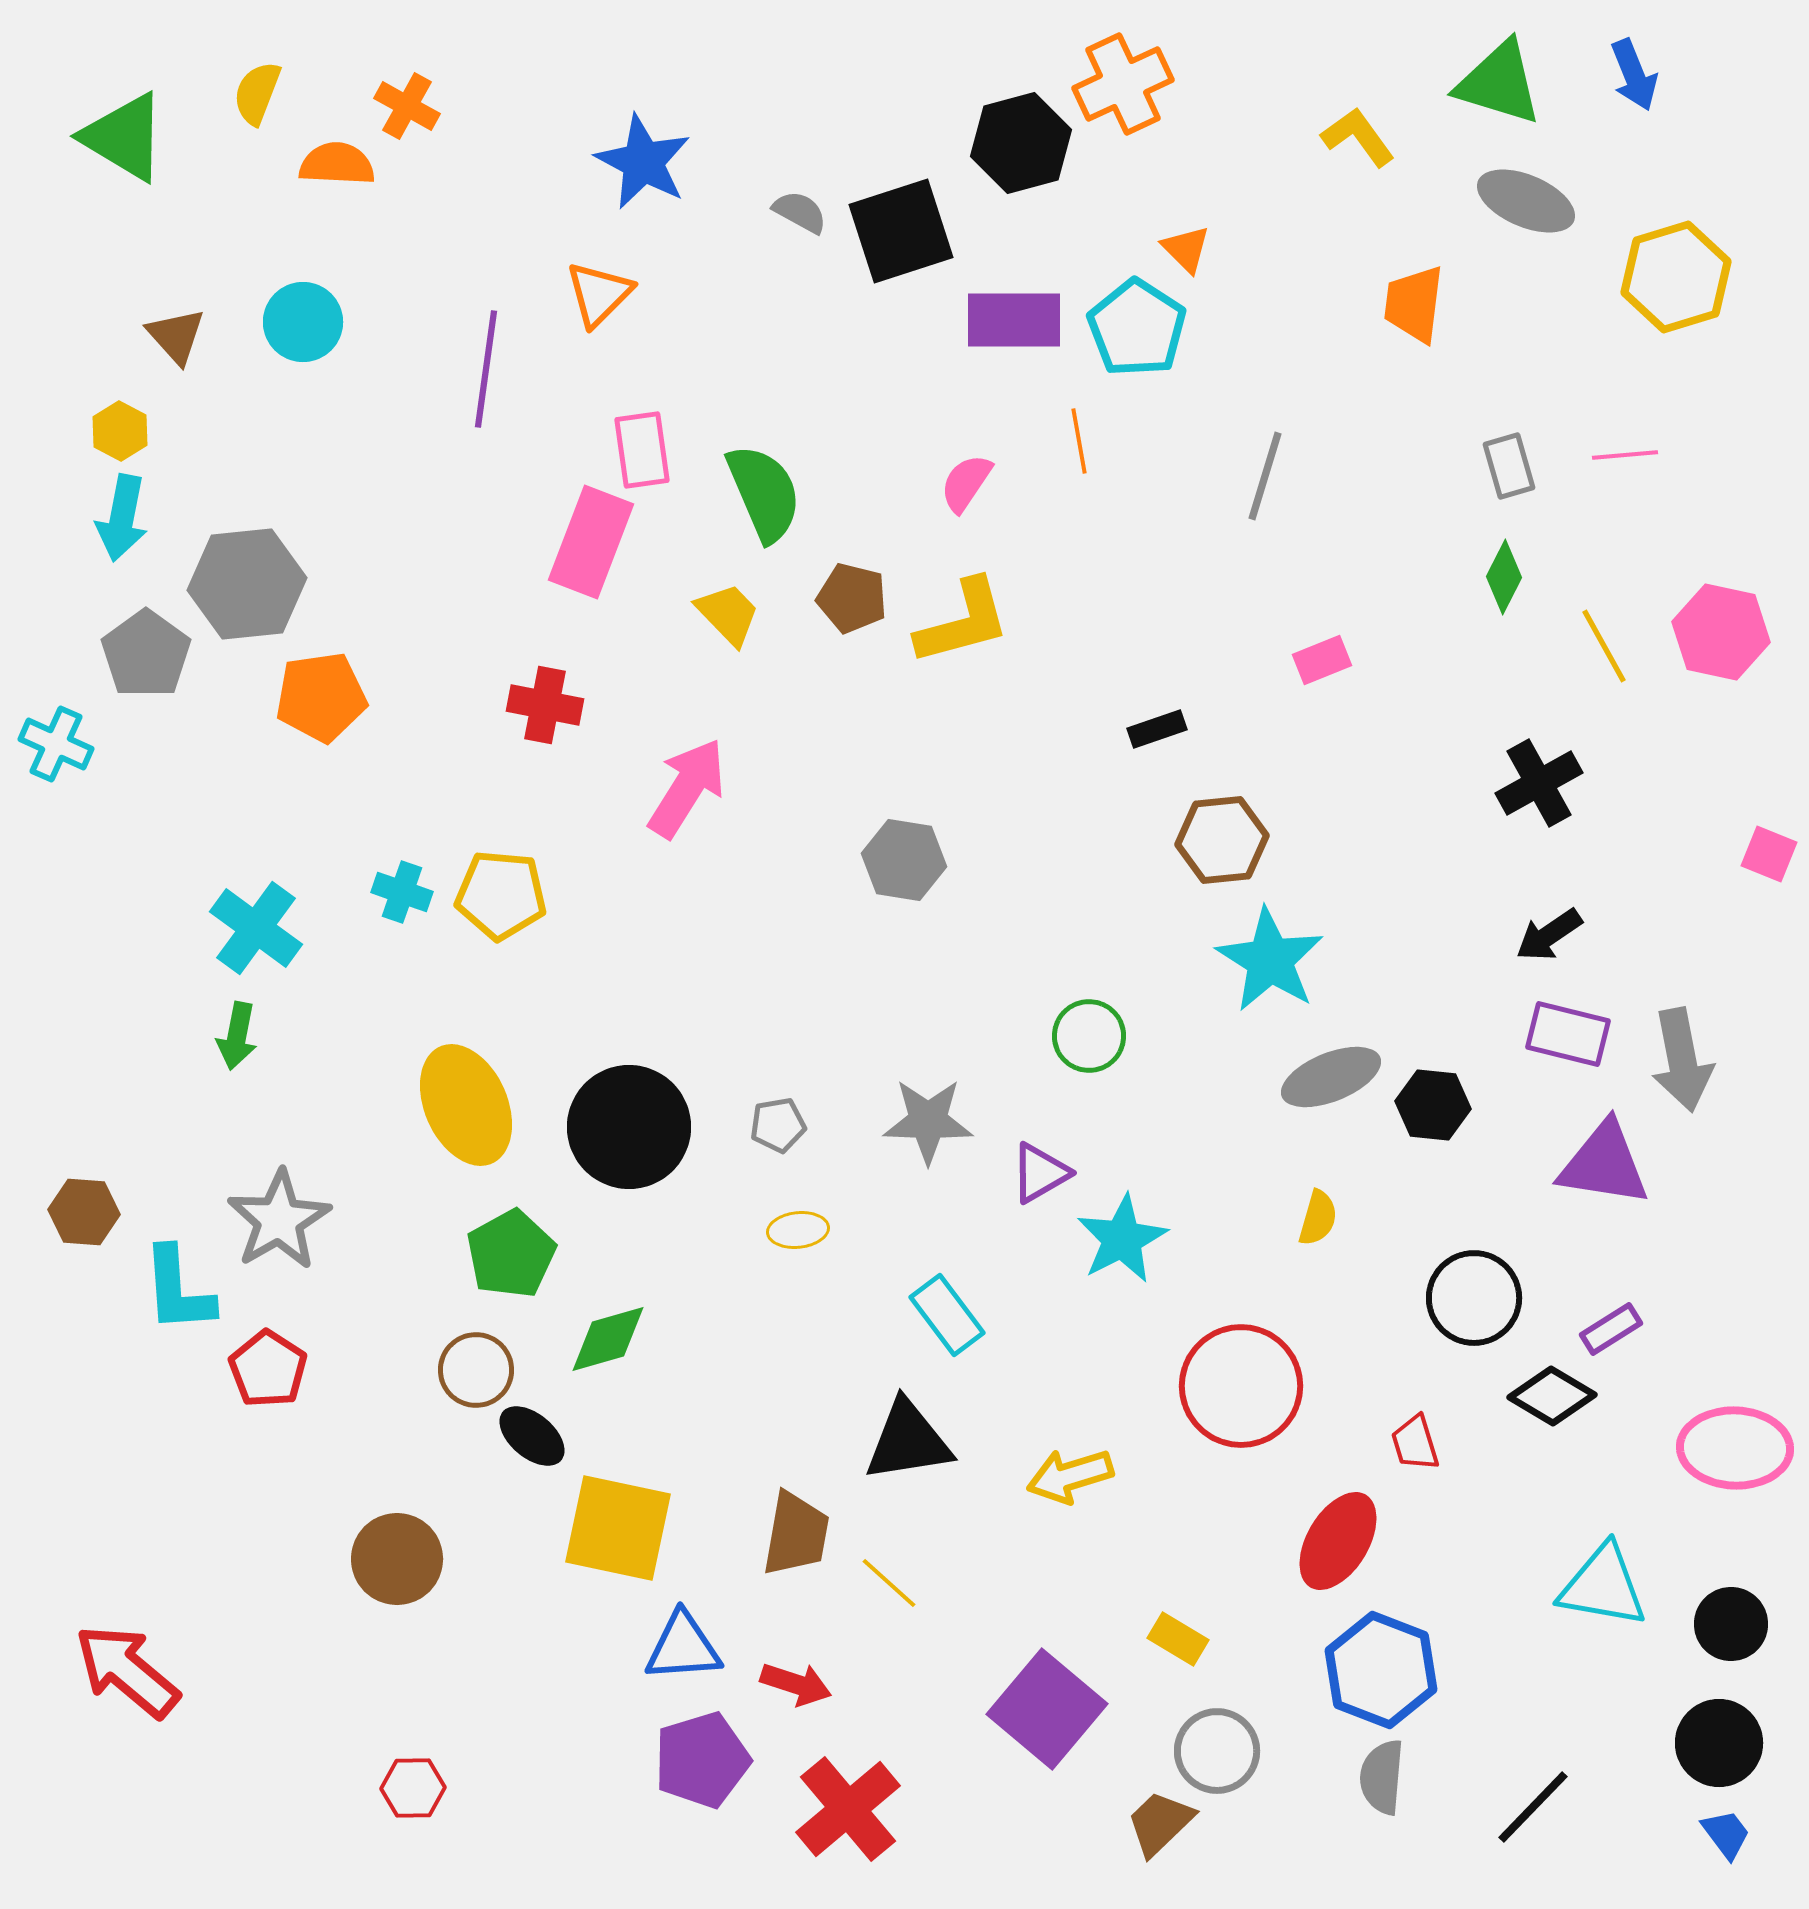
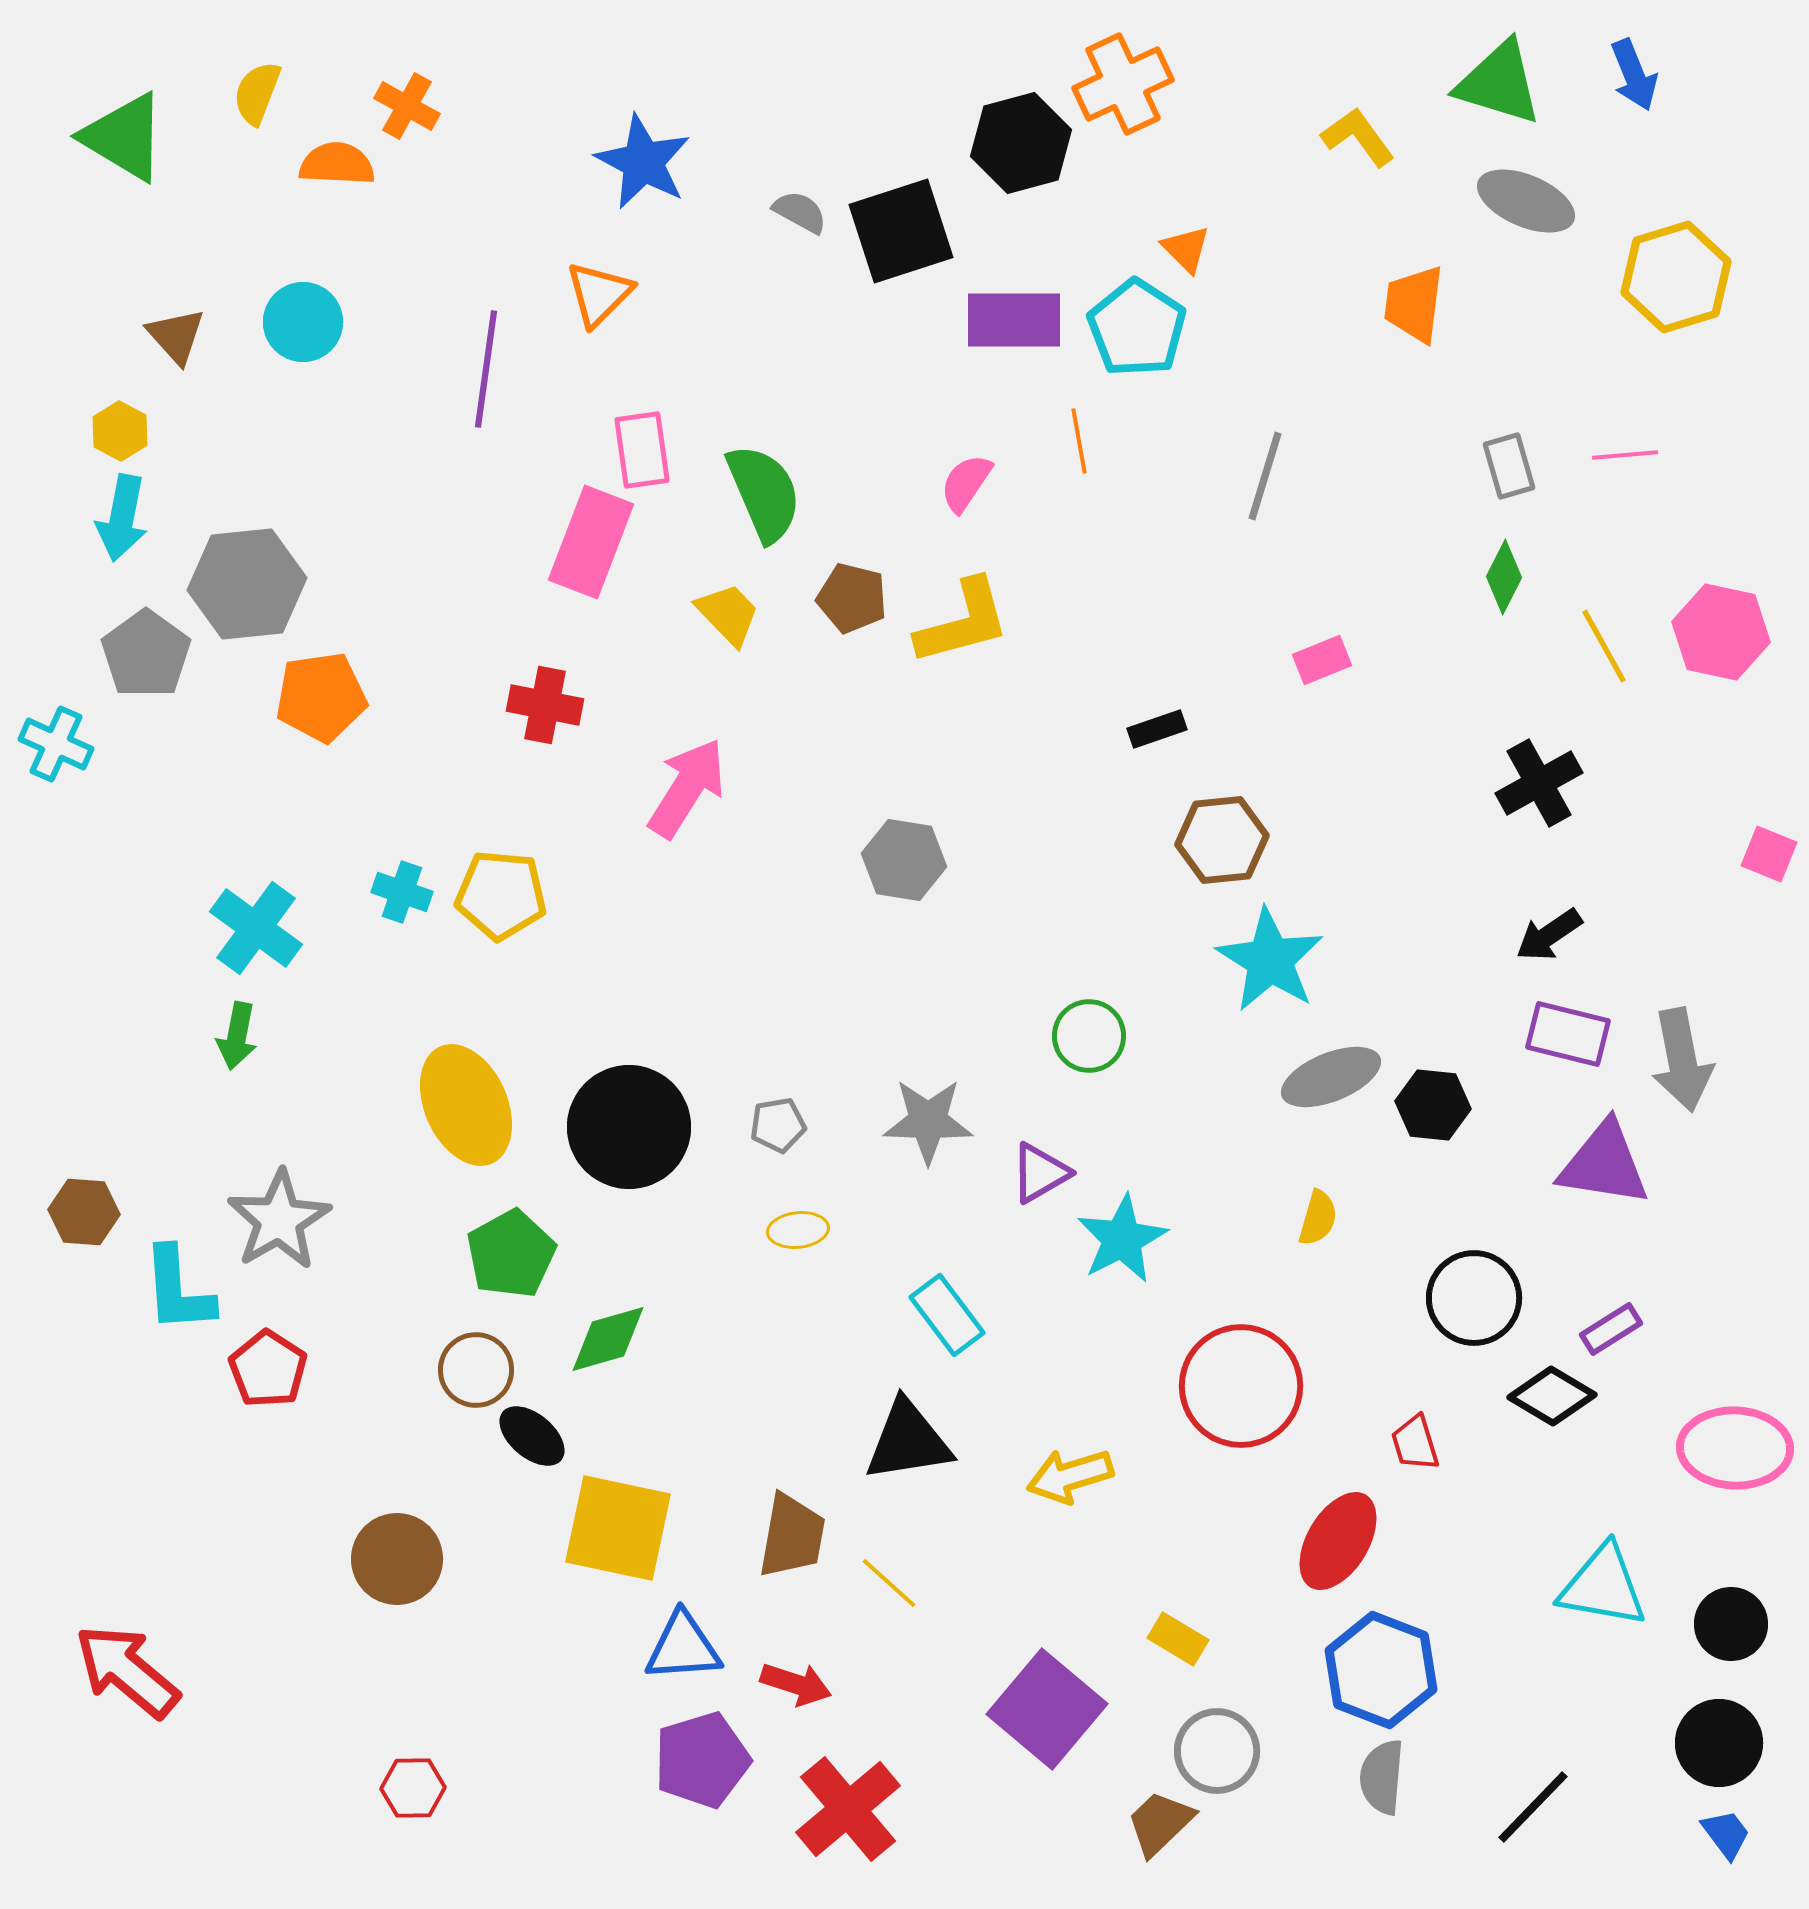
brown trapezoid at (796, 1534): moved 4 px left, 2 px down
